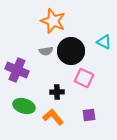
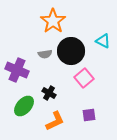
orange star: rotated 15 degrees clockwise
cyan triangle: moved 1 px left, 1 px up
gray semicircle: moved 1 px left, 3 px down
pink square: rotated 24 degrees clockwise
black cross: moved 8 px left, 1 px down; rotated 32 degrees clockwise
green ellipse: rotated 65 degrees counterclockwise
orange L-shape: moved 2 px right, 4 px down; rotated 105 degrees clockwise
